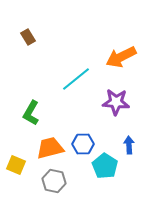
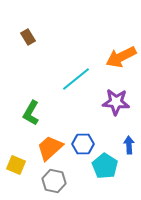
orange trapezoid: rotated 28 degrees counterclockwise
